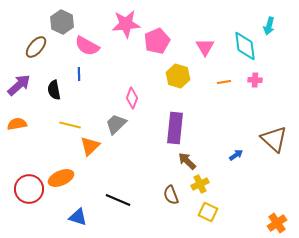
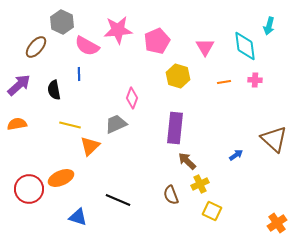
pink star: moved 8 px left, 6 px down
gray trapezoid: rotated 20 degrees clockwise
yellow square: moved 4 px right, 1 px up
